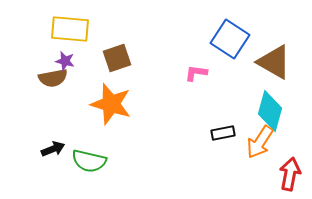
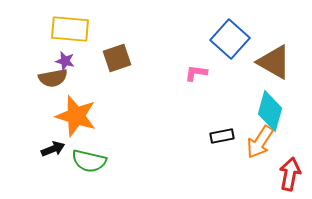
blue square: rotated 9 degrees clockwise
orange star: moved 35 px left, 12 px down
black rectangle: moved 1 px left, 3 px down
